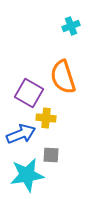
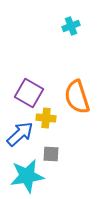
orange semicircle: moved 14 px right, 20 px down
blue arrow: moved 1 px left; rotated 20 degrees counterclockwise
gray square: moved 1 px up
cyan star: moved 1 px down
